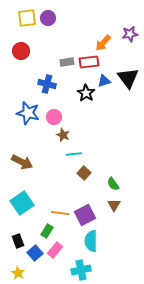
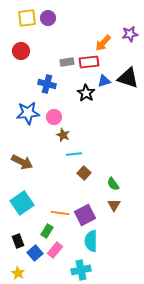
black triangle: rotated 35 degrees counterclockwise
blue star: rotated 20 degrees counterclockwise
